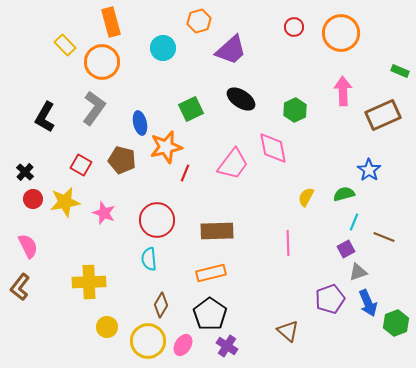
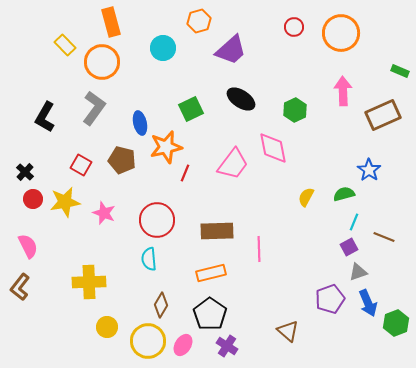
pink line at (288, 243): moved 29 px left, 6 px down
purple square at (346, 249): moved 3 px right, 2 px up
